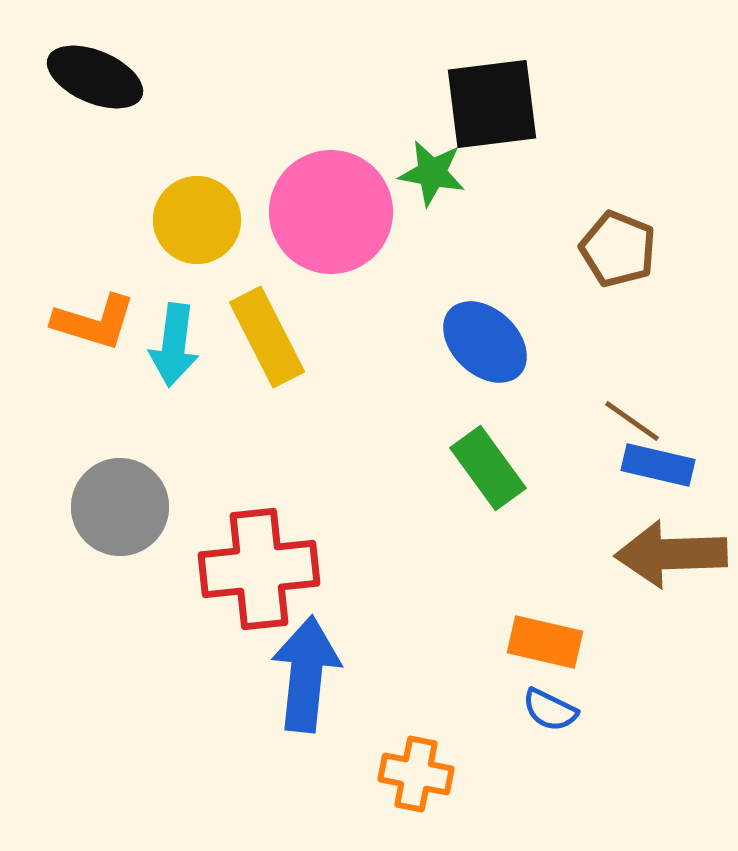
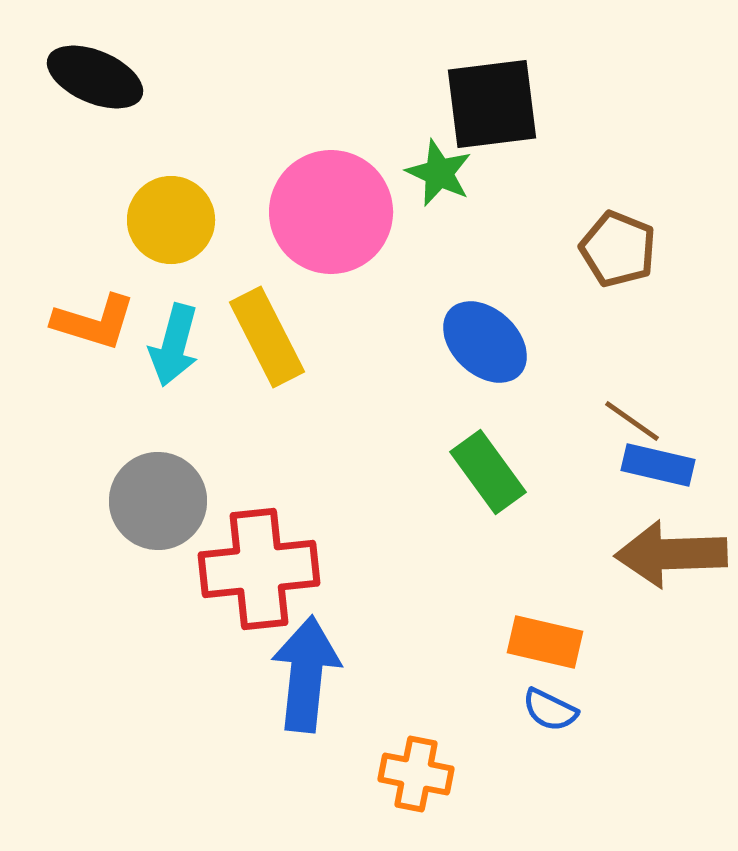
green star: moved 7 px right; rotated 14 degrees clockwise
yellow circle: moved 26 px left
cyan arrow: rotated 8 degrees clockwise
green rectangle: moved 4 px down
gray circle: moved 38 px right, 6 px up
